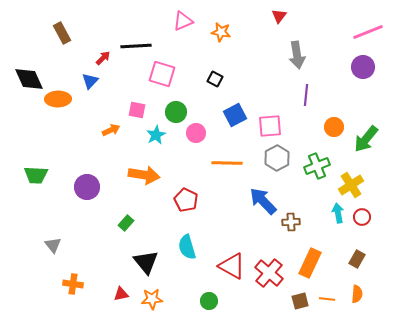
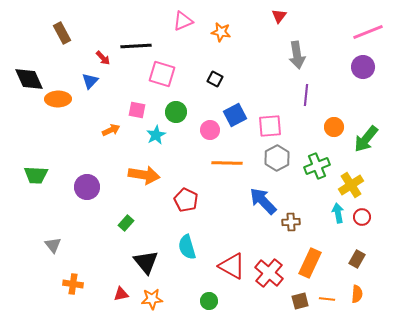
red arrow at (103, 58): rotated 91 degrees clockwise
pink circle at (196, 133): moved 14 px right, 3 px up
